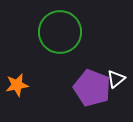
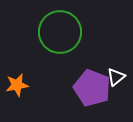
white triangle: moved 2 px up
